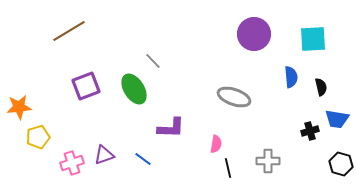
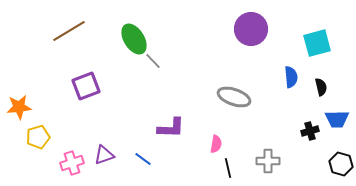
purple circle: moved 3 px left, 5 px up
cyan square: moved 4 px right, 4 px down; rotated 12 degrees counterclockwise
green ellipse: moved 50 px up
blue trapezoid: rotated 10 degrees counterclockwise
